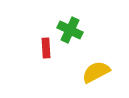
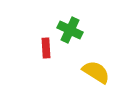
yellow semicircle: rotated 60 degrees clockwise
